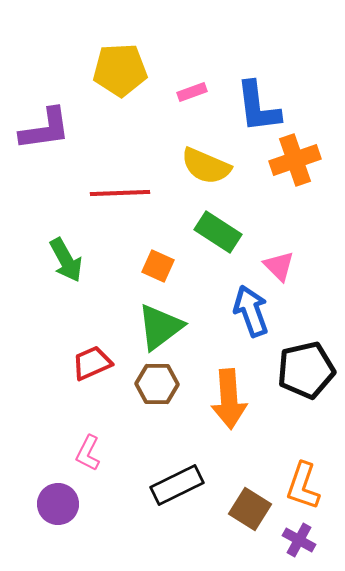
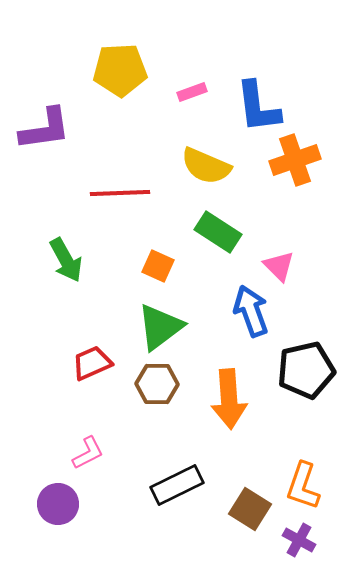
pink L-shape: rotated 144 degrees counterclockwise
